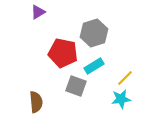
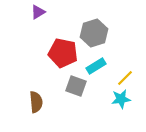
cyan rectangle: moved 2 px right
